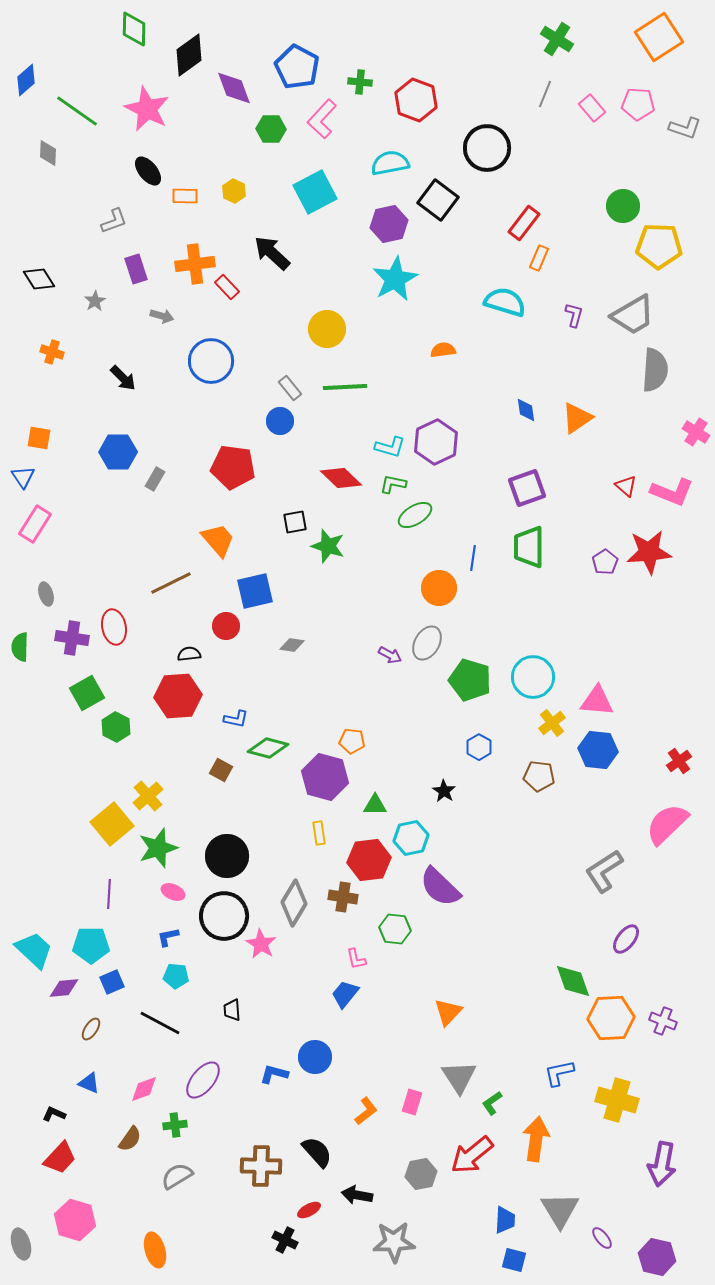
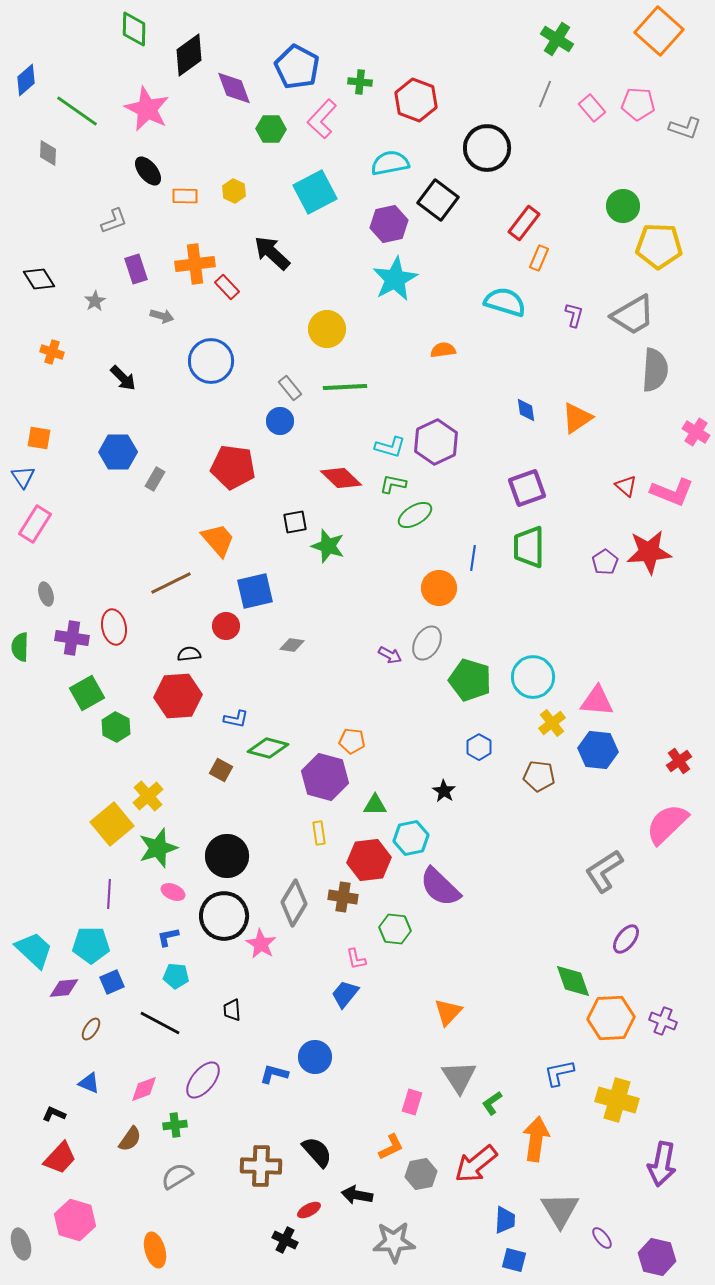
orange square at (659, 37): moved 6 px up; rotated 15 degrees counterclockwise
orange L-shape at (366, 1111): moved 25 px right, 36 px down; rotated 12 degrees clockwise
red arrow at (472, 1155): moved 4 px right, 9 px down
